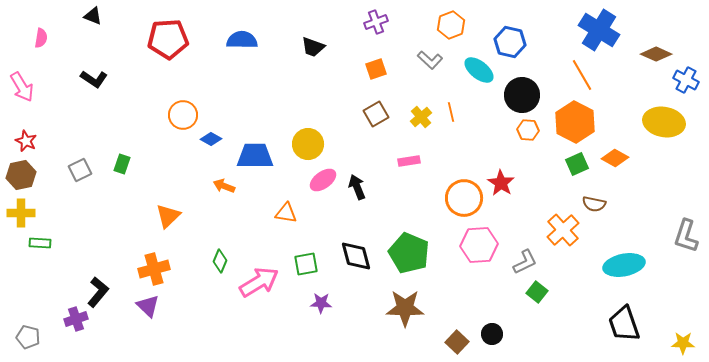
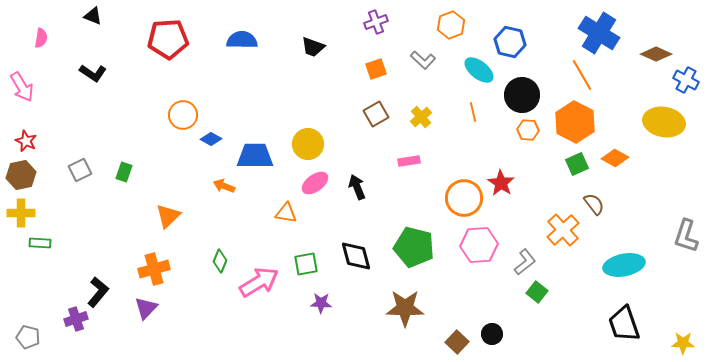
blue cross at (599, 30): moved 3 px down
gray L-shape at (430, 60): moved 7 px left
black L-shape at (94, 79): moved 1 px left, 6 px up
orange line at (451, 112): moved 22 px right
green rectangle at (122, 164): moved 2 px right, 8 px down
pink ellipse at (323, 180): moved 8 px left, 3 px down
brown semicircle at (594, 204): rotated 140 degrees counterclockwise
green pentagon at (409, 253): moved 5 px right, 6 px up; rotated 9 degrees counterclockwise
gray L-shape at (525, 262): rotated 12 degrees counterclockwise
purple triangle at (148, 306): moved 2 px left, 2 px down; rotated 30 degrees clockwise
